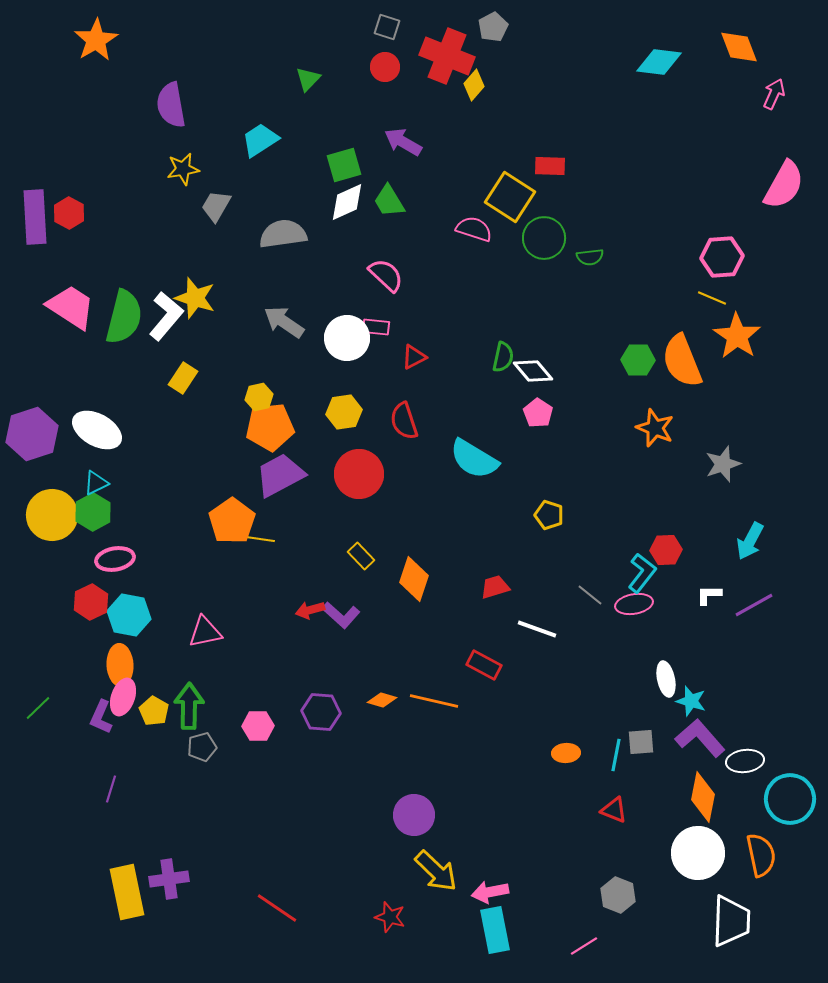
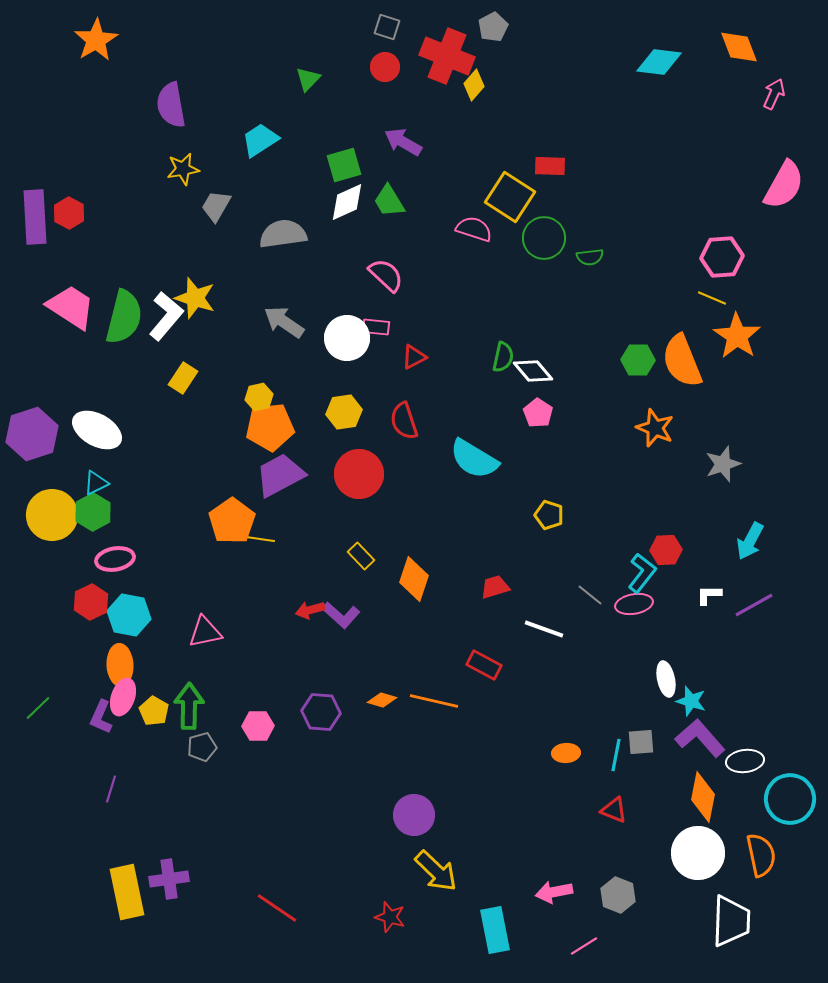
white line at (537, 629): moved 7 px right
pink arrow at (490, 892): moved 64 px right
